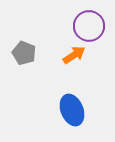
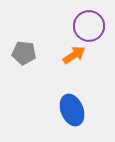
gray pentagon: rotated 15 degrees counterclockwise
